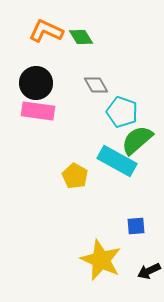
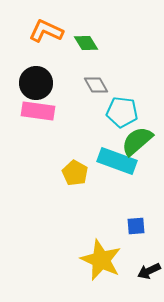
green diamond: moved 5 px right, 6 px down
cyan pentagon: rotated 12 degrees counterclockwise
green semicircle: moved 1 px down
cyan rectangle: rotated 9 degrees counterclockwise
yellow pentagon: moved 3 px up
